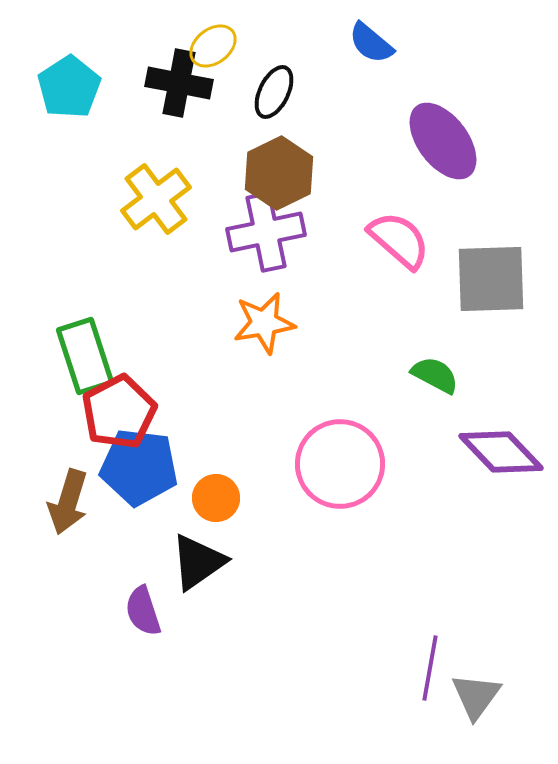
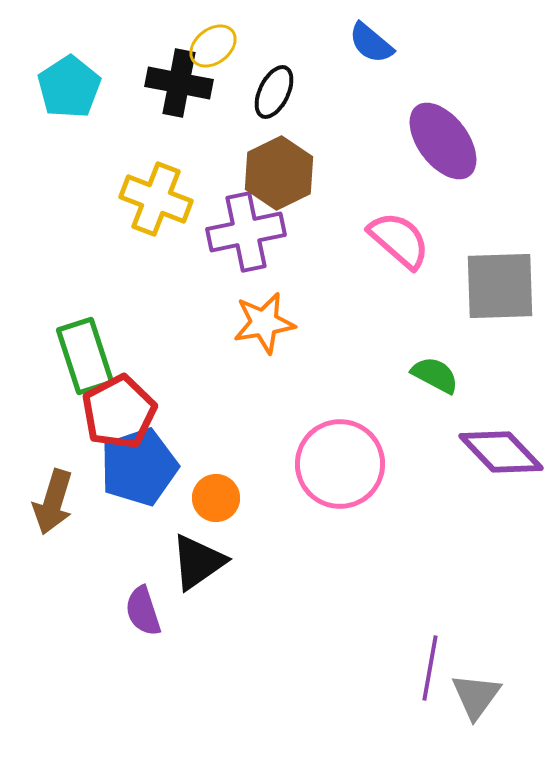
yellow cross: rotated 32 degrees counterclockwise
purple cross: moved 20 px left
gray square: moved 9 px right, 7 px down
blue pentagon: rotated 26 degrees counterclockwise
brown arrow: moved 15 px left
